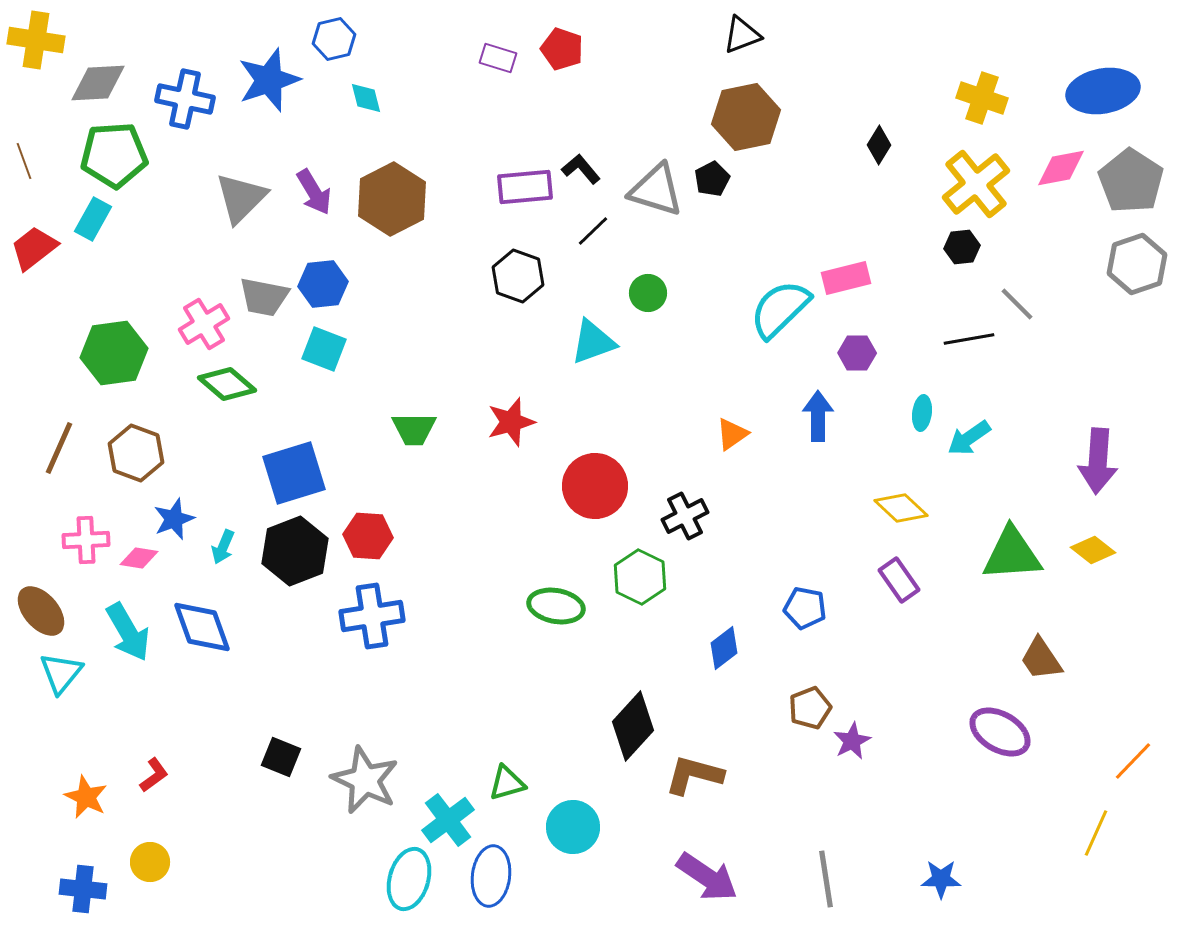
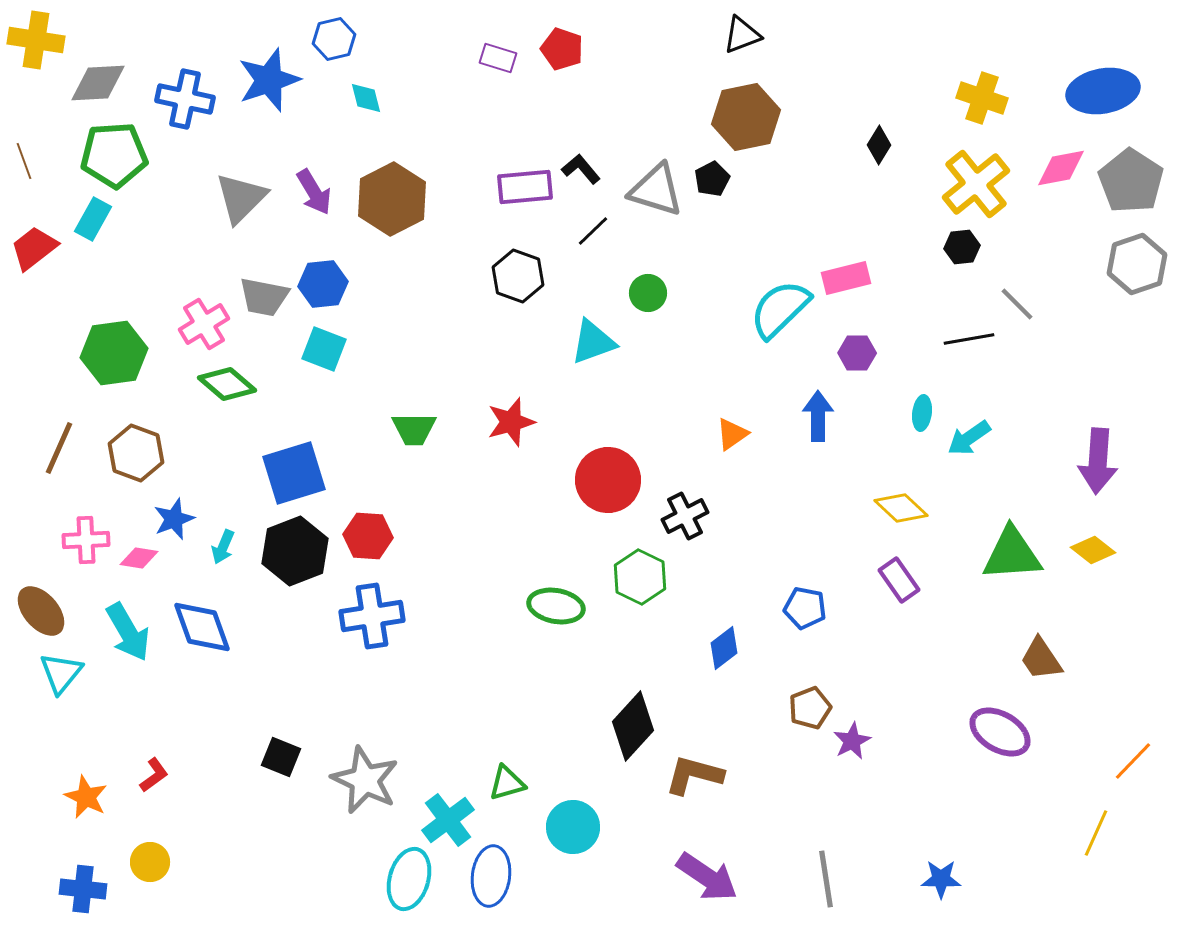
red circle at (595, 486): moved 13 px right, 6 px up
